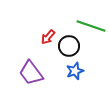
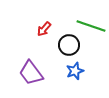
red arrow: moved 4 px left, 8 px up
black circle: moved 1 px up
